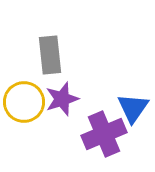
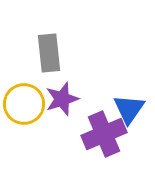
gray rectangle: moved 1 px left, 2 px up
yellow circle: moved 2 px down
blue triangle: moved 4 px left, 1 px down
